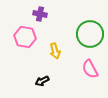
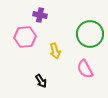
purple cross: moved 1 px down
pink hexagon: rotated 15 degrees counterclockwise
pink semicircle: moved 5 px left
black arrow: moved 1 px left; rotated 96 degrees counterclockwise
